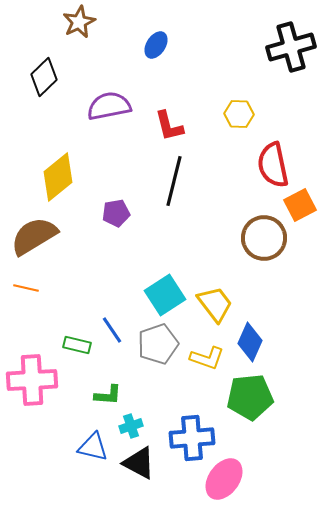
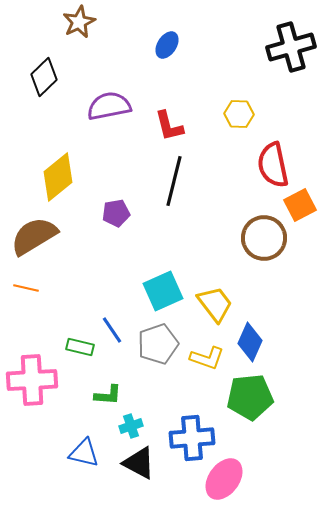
blue ellipse: moved 11 px right
cyan square: moved 2 px left, 4 px up; rotated 9 degrees clockwise
green rectangle: moved 3 px right, 2 px down
blue triangle: moved 9 px left, 6 px down
